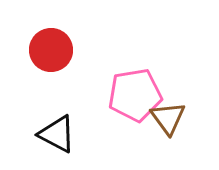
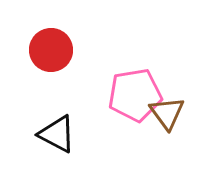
brown triangle: moved 1 px left, 5 px up
